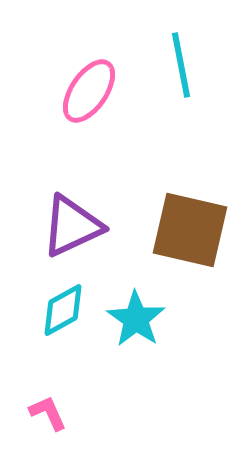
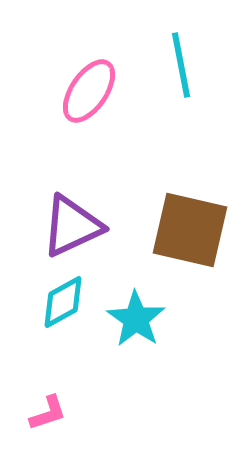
cyan diamond: moved 8 px up
pink L-shape: rotated 96 degrees clockwise
